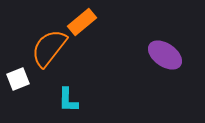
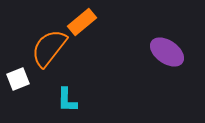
purple ellipse: moved 2 px right, 3 px up
cyan L-shape: moved 1 px left
